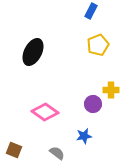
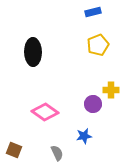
blue rectangle: moved 2 px right, 1 px down; rotated 49 degrees clockwise
black ellipse: rotated 28 degrees counterclockwise
gray semicircle: rotated 28 degrees clockwise
